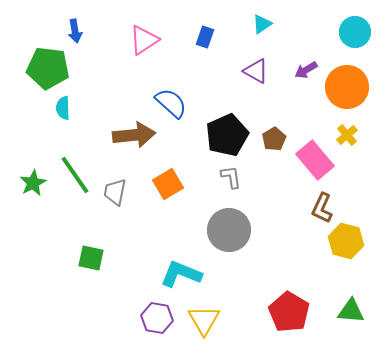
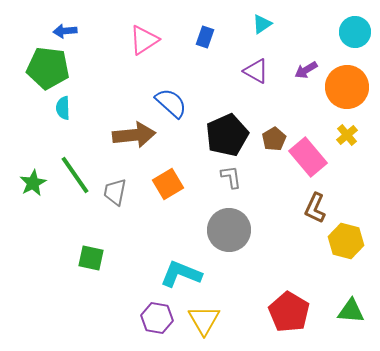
blue arrow: moved 10 px left; rotated 95 degrees clockwise
pink rectangle: moved 7 px left, 3 px up
brown L-shape: moved 7 px left
